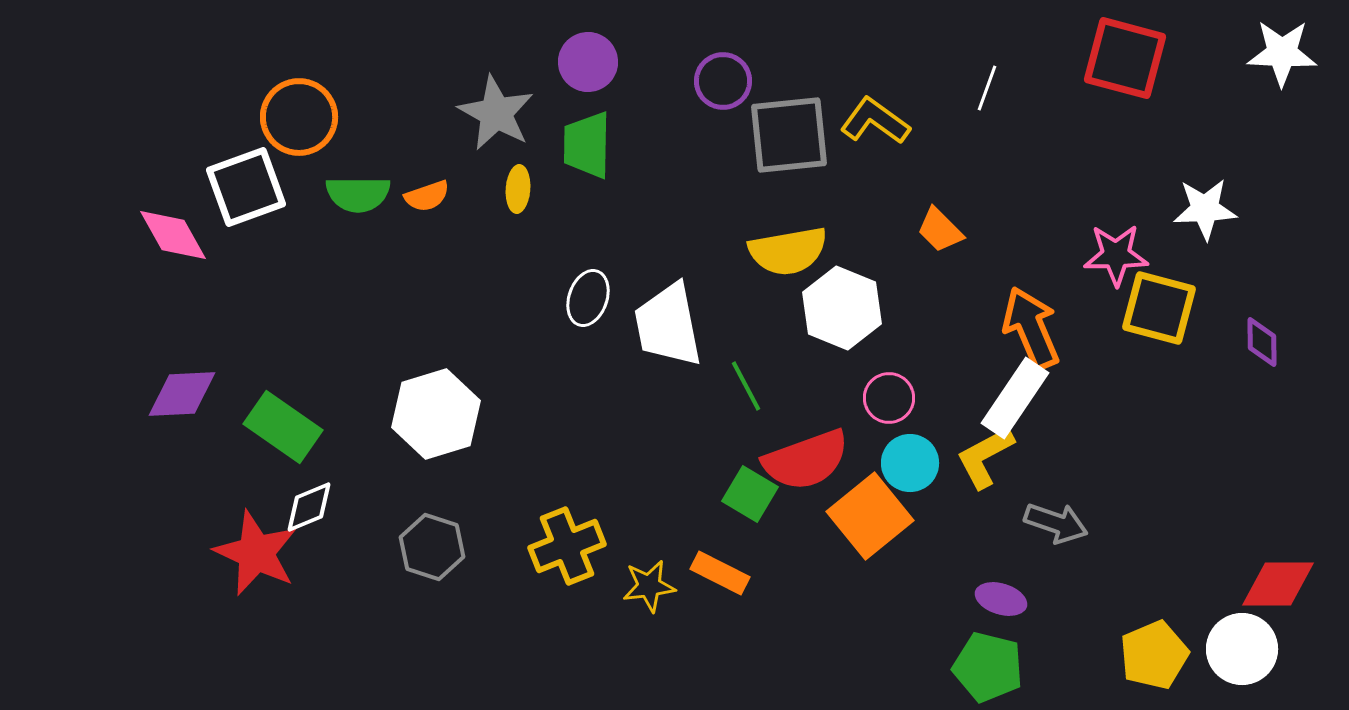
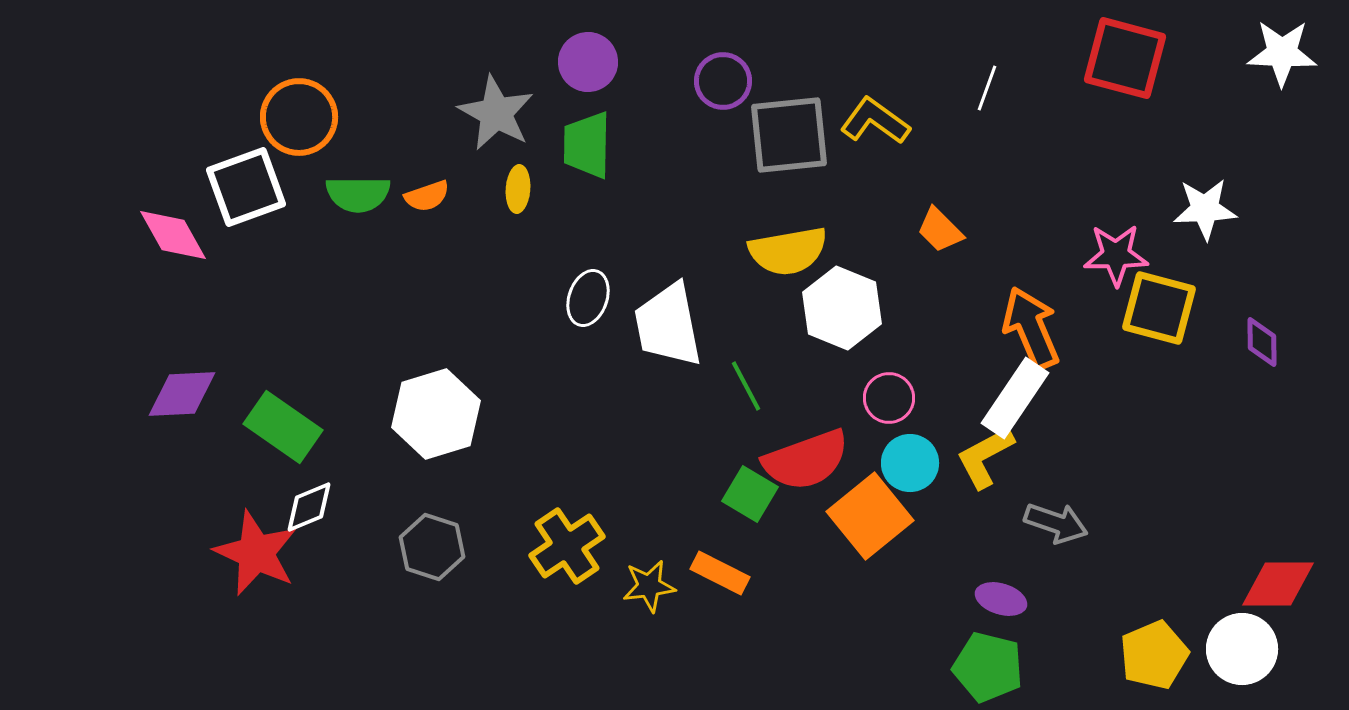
yellow cross at (567, 546): rotated 12 degrees counterclockwise
